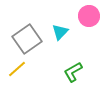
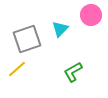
pink circle: moved 2 px right, 1 px up
cyan triangle: moved 3 px up
gray square: rotated 16 degrees clockwise
